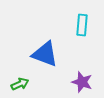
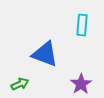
purple star: moved 1 px left, 2 px down; rotated 20 degrees clockwise
